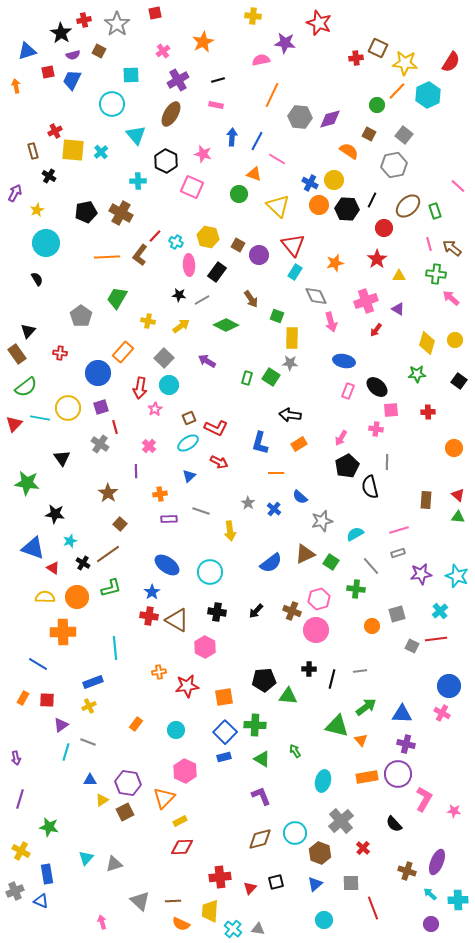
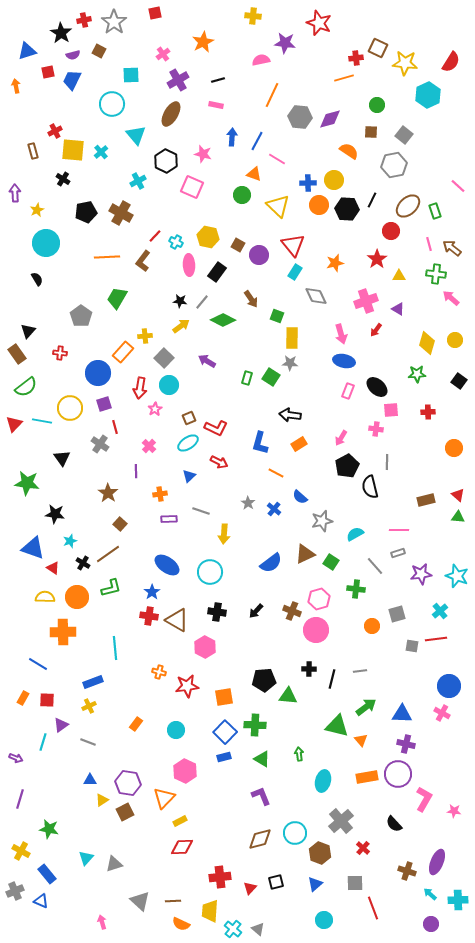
gray star at (117, 24): moved 3 px left, 2 px up
pink cross at (163, 51): moved 3 px down
orange line at (397, 91): moved 53 px left, 13 px up; rotated 30 degrees clockwise
brown square at (369, 134): moved 2 px right, 2 px up; rotated 24 degrees counterclockwise
black cross at (49, 176): moved 14 px right, 3 px down
cyan cross at (138, 181): rotated 28 degrees counterclockwise
blue cross at (310, 183): moved 2 px left; rotated 28 degrees counterclockwise
purple arrow at (15, 193): rotated 30 degrees counterclockwise
green circle at (239, 194): moved 3 px right, 1 px down
red circle at (384, 228): moved 7 px right, 3 px down
brown L-shape at (140, 255): moved 3 px right, 6 px down
black star at (179, 295): moved 1 px right, 6 px down
gray line at (202, 300): moved 2 px down; rotated 21 degrees counterclockwise
yellow cross at (148, 321): moved 3 px left, 15 px down; rotated 16 degrees counterclockwise
pink arrow at (331, 322): moved 10 px right, 12 px down
green diamond at (226, 325): moved 3 px left, 5 px up
purple square at (101, 407): moved 3 px right, 3 px up
yellow circle at (68, 408): moved 2 px right
cyan line at (40, 418): moved 2 px right, 3 px down
orange line at (276, 473): rotated 28 degrees clockwise
brown rectangle at (426, 500): rotated 72 degrees clockwise
pink line at (399, 530): rotated 18 degrees clockwise
yellow arrow at (230, 531): moved 6 px left, 3 px down; rotated 12 degrees clockwise
gray line at (371, 566): moved 4 px right
gray square at (412, 646): rotated 16 degrees counterclockwise
orange cross at (159, 672): rotated 24 degrees clockwise
green arrow at (295, 751): moved 4 px right, 3 px down; rotated 24 degrees clockwise
cyan line at (66, 752): moved 23 px left, 10 px up
purple arrow at (16, 758): rotated 56 degrees counterclockwise
green star at (49, 827): moved 2 px down
blue rectangle at (47, 874): rotated 30 degrees counterclockwise
gray square at (351, 883): moved 4 px right
gray triangle at (258, 929): rotated 32 degrees clockwise
